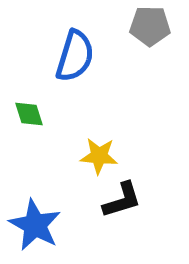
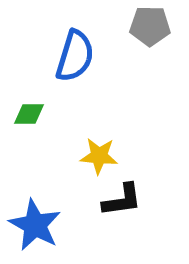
green diamond: rotated 72 degrees counterclockwise
black L-shape: rotated 9 degrees clockwise
